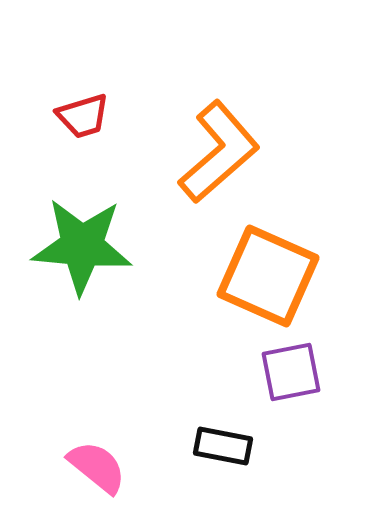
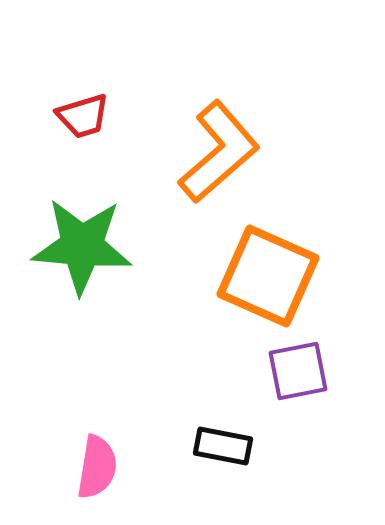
purple square: moved 7 px right, 1 px up
pink semicircle: rotated 60 degrees clockwise
